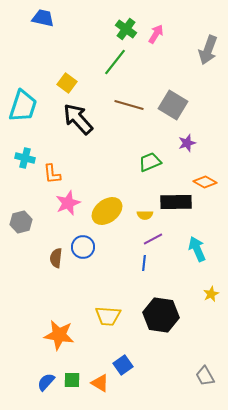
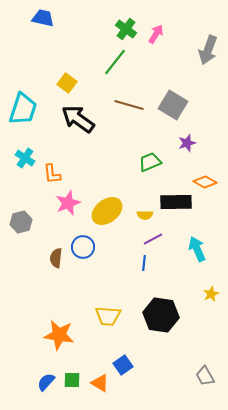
cyan trapezoid: moved 3 px down
black arrow: rotated 12 degrees counterclockwise
cyan cross: rotated 18 degrees clockwise
